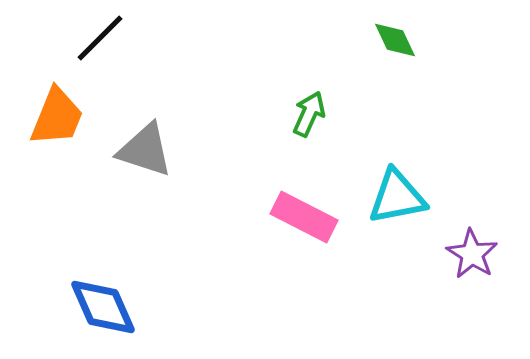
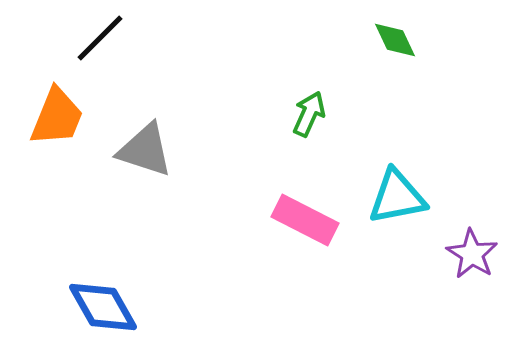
pink rectangle: moved 1 px right, 3 px down
blue diamond: rotated 6 degrees counterclockwise
